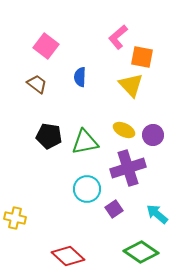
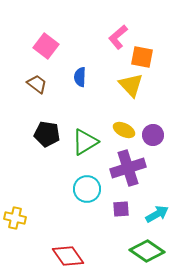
black pentagon: moved 2 px left, 2 px up
green triangle: rotated 20 degrees counterclockwise
purple square: moved 7 px right; rotated 30 degrees clockwise
cyan arrow: rotated 110 degrees clockwise
green diamond: moved 6 px right, 1 px up
red diamond: rotated 12 degrees clockwise
